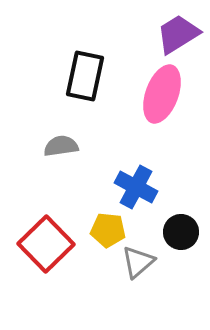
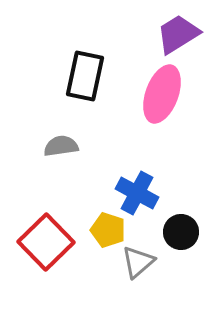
blue cross: moved 1 px right, 6 px down
yellow pentagon: rotated 12 degrees clockwise
red square: moved 2 px up
